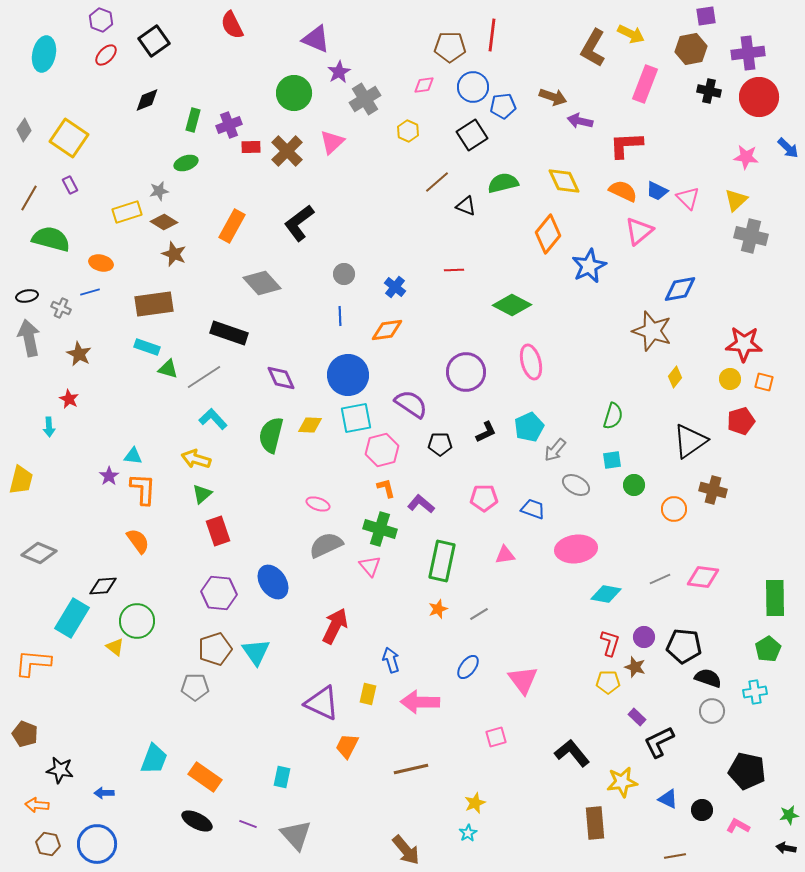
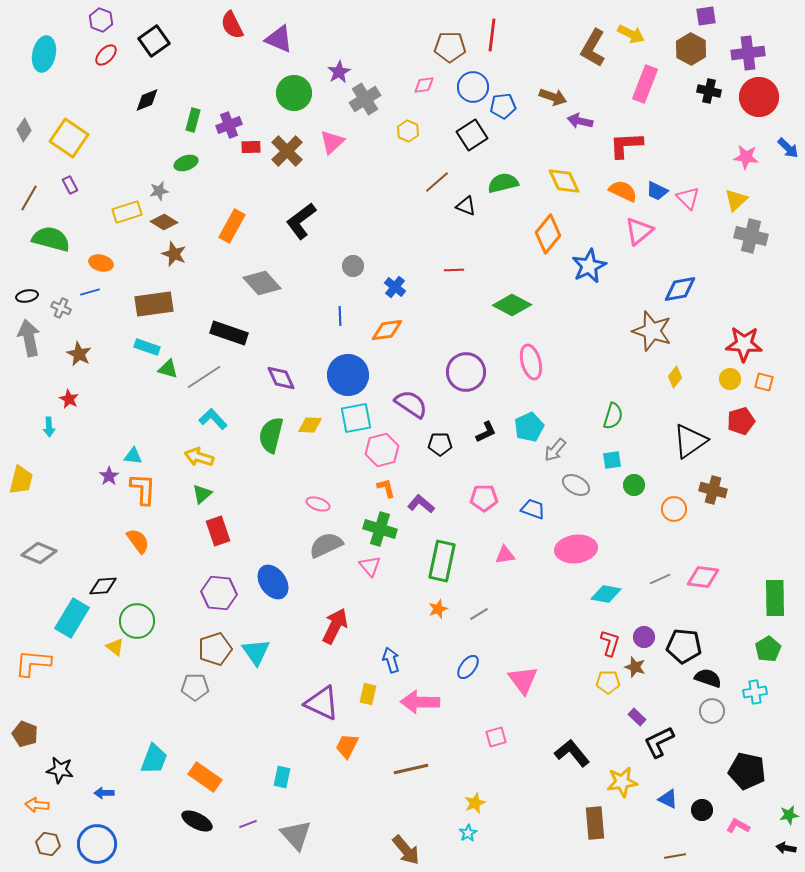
purple triangle at (316, 39): moved 37 px left
brown hexagon at (691, 49): rotated 20 degrees counterclockwise
black L-shape at (299, 223): moved 2 px right, 2 px up
gray circle at (344, 274): moved 9 px right, 8 px up
yellow arrow at (196, 459): moved 3 px right, 2 px up
purple line at (248, 824): rotated 42 degrees counterclockwise
